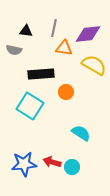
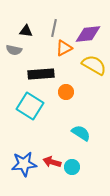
orange triangle: rotated 36 degrees counterclockwise
